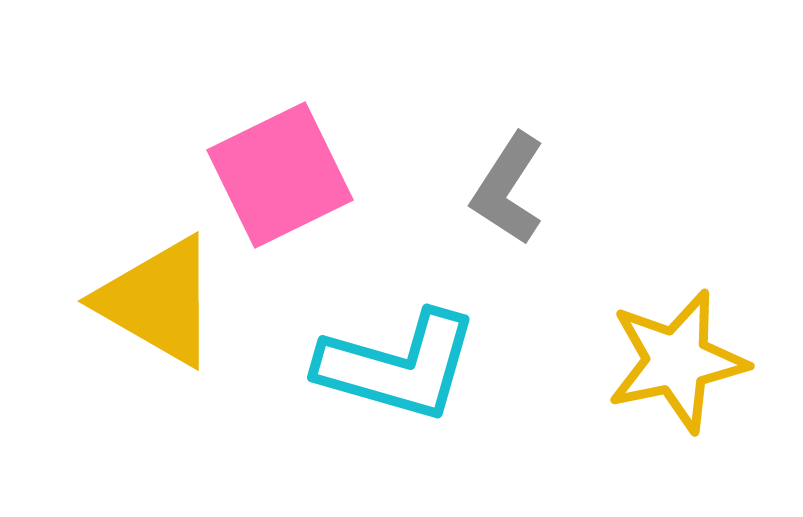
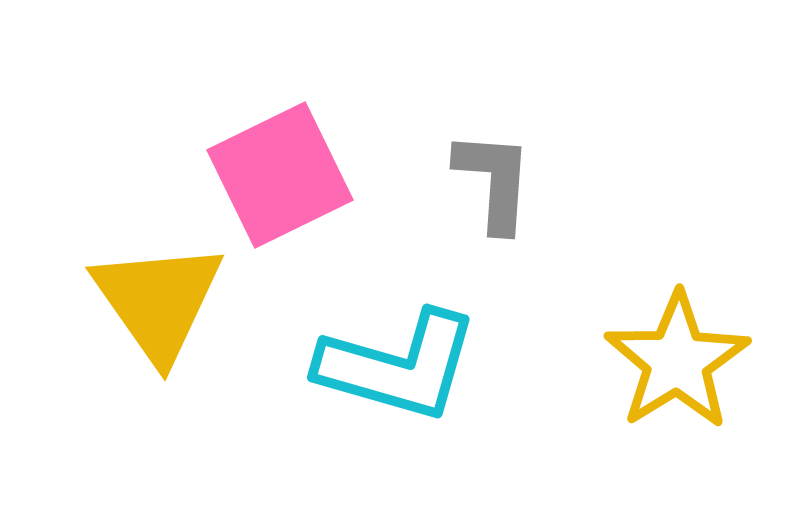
gray L-shape: moved 14 px left, 8 px up; rotated 151 degrees clockwise
yellow triangle: rotated 25 degrees clockwise
yellow star: rotated 20 degrees counterclockwise
